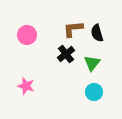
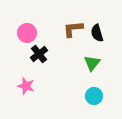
pink circle: moved 2 px up
black cross: moved 27 px left
cyan circle: moved 4 px down
